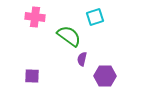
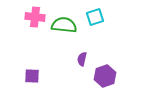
green semicircle: moved 5 px left, 11 px up; rotated 30 degrees counterclockwise
purple hexagon: rotated 20 degrees counterclockwise
